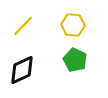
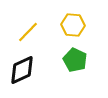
yellow line: moved 5 px right, 6 px down
